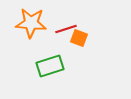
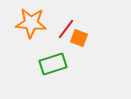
red line: rotated 35 degrees counterclockwise
green rectangle: moved 3 px right, 2 px up
